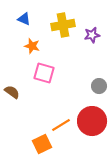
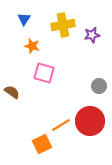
blue triangle: rotated 40 degrees clockwise
red circle: moved 2 px left
